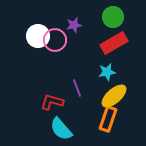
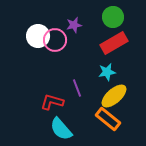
orange rectangle: rotated 70 degrees counterclockwise
